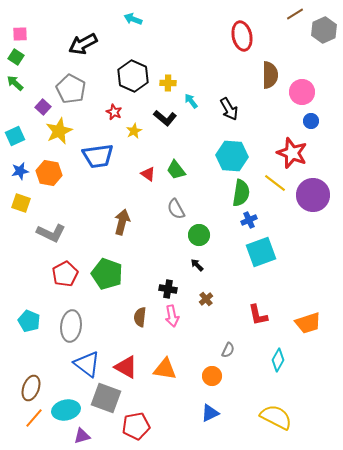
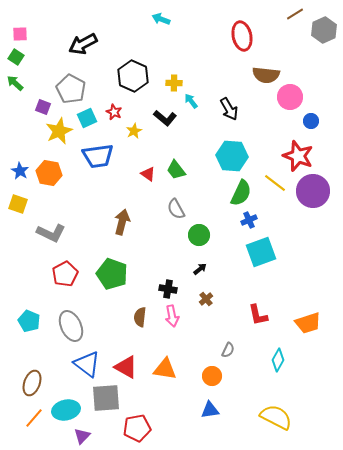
cyan arrow at (133, 19): moved 28 px right
brown semicircle at (270, 75): moved 4 px left; rotated 96 degrees clockwise
yellow cross at (168, 83): moved 6 px right
pink circle at (302, 92): moved 12 px left, 5 px down
purple square at (43, 107): rotated 21 degrees counterclockwise
cyan square at (15, 136): moved 72 px right, 18 px up
red star at (292, 153): moved 6 px right, 3 px down
blue star at (20, 171): rotated 30 degrees counterclockwise
green semicircle at (241, 193): rotated 16 degrees clockwise
purple circle at (313, 195): moved 4 px up
yellow square at (21, 203): moved 3 px left, 1 px down
black arrow at (197, 265): moved 3 px right, 4 px down; rotated 96 degrees clockwise
green pentagon at (107, 274): moved 5 px right
gray ellipse at (71, 326): rotated 32 degrees counterclockwise
brown ellipse at (31, 388): moved 1 px right, 5 px up
gray square at (106, 398): rotated 24 degrees counterclockwise
blue triangle at (210, 413): moved 3 px up; rotated 18 degrees clockwise
red pentagon at (136, 426): moved 1 px right, 2 px down
purple triangle at (82, 436): rotated 30 degrees counterclockwise
